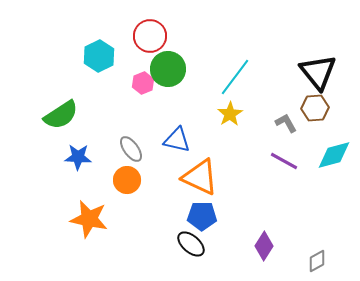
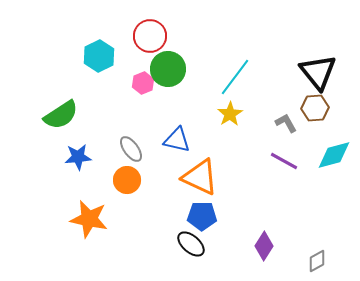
blue star: rotated 8 degrees counterclockwise
